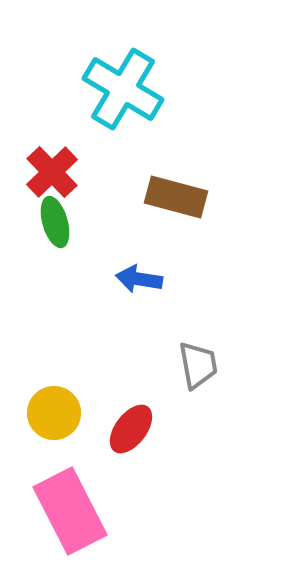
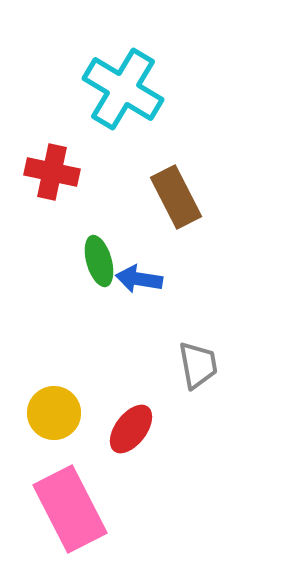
red cross: rotated 34 degrees counterclockwise
brown rectangle: rotated 48 degrees clockwise
green ellipse: moved 44 px right, 39 px down
pink rectangle: moved 2 px up
